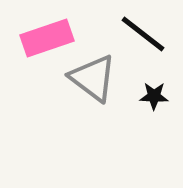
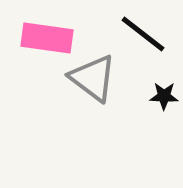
pink rectangle: rotated 27 degrees clockwise
black star: moved 10 px right
